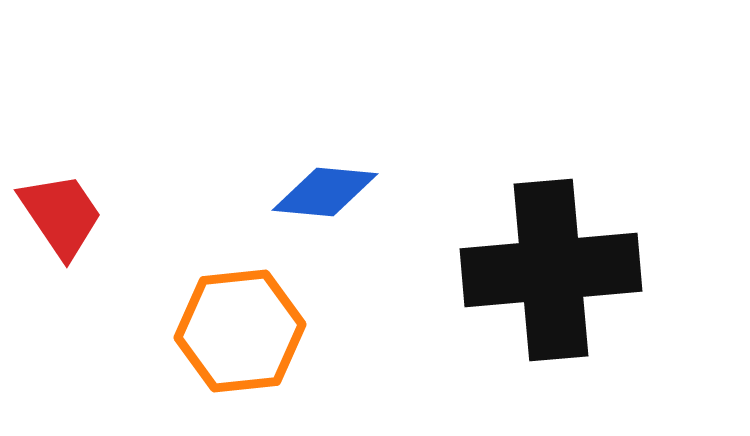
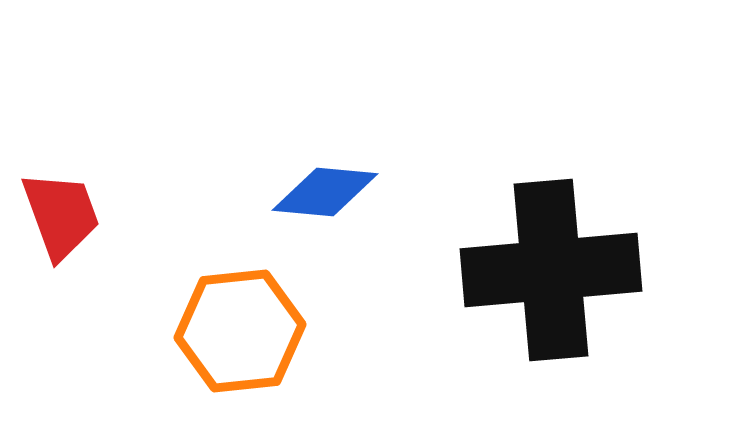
red trapezoid: rotated 14 degrees clockwise
